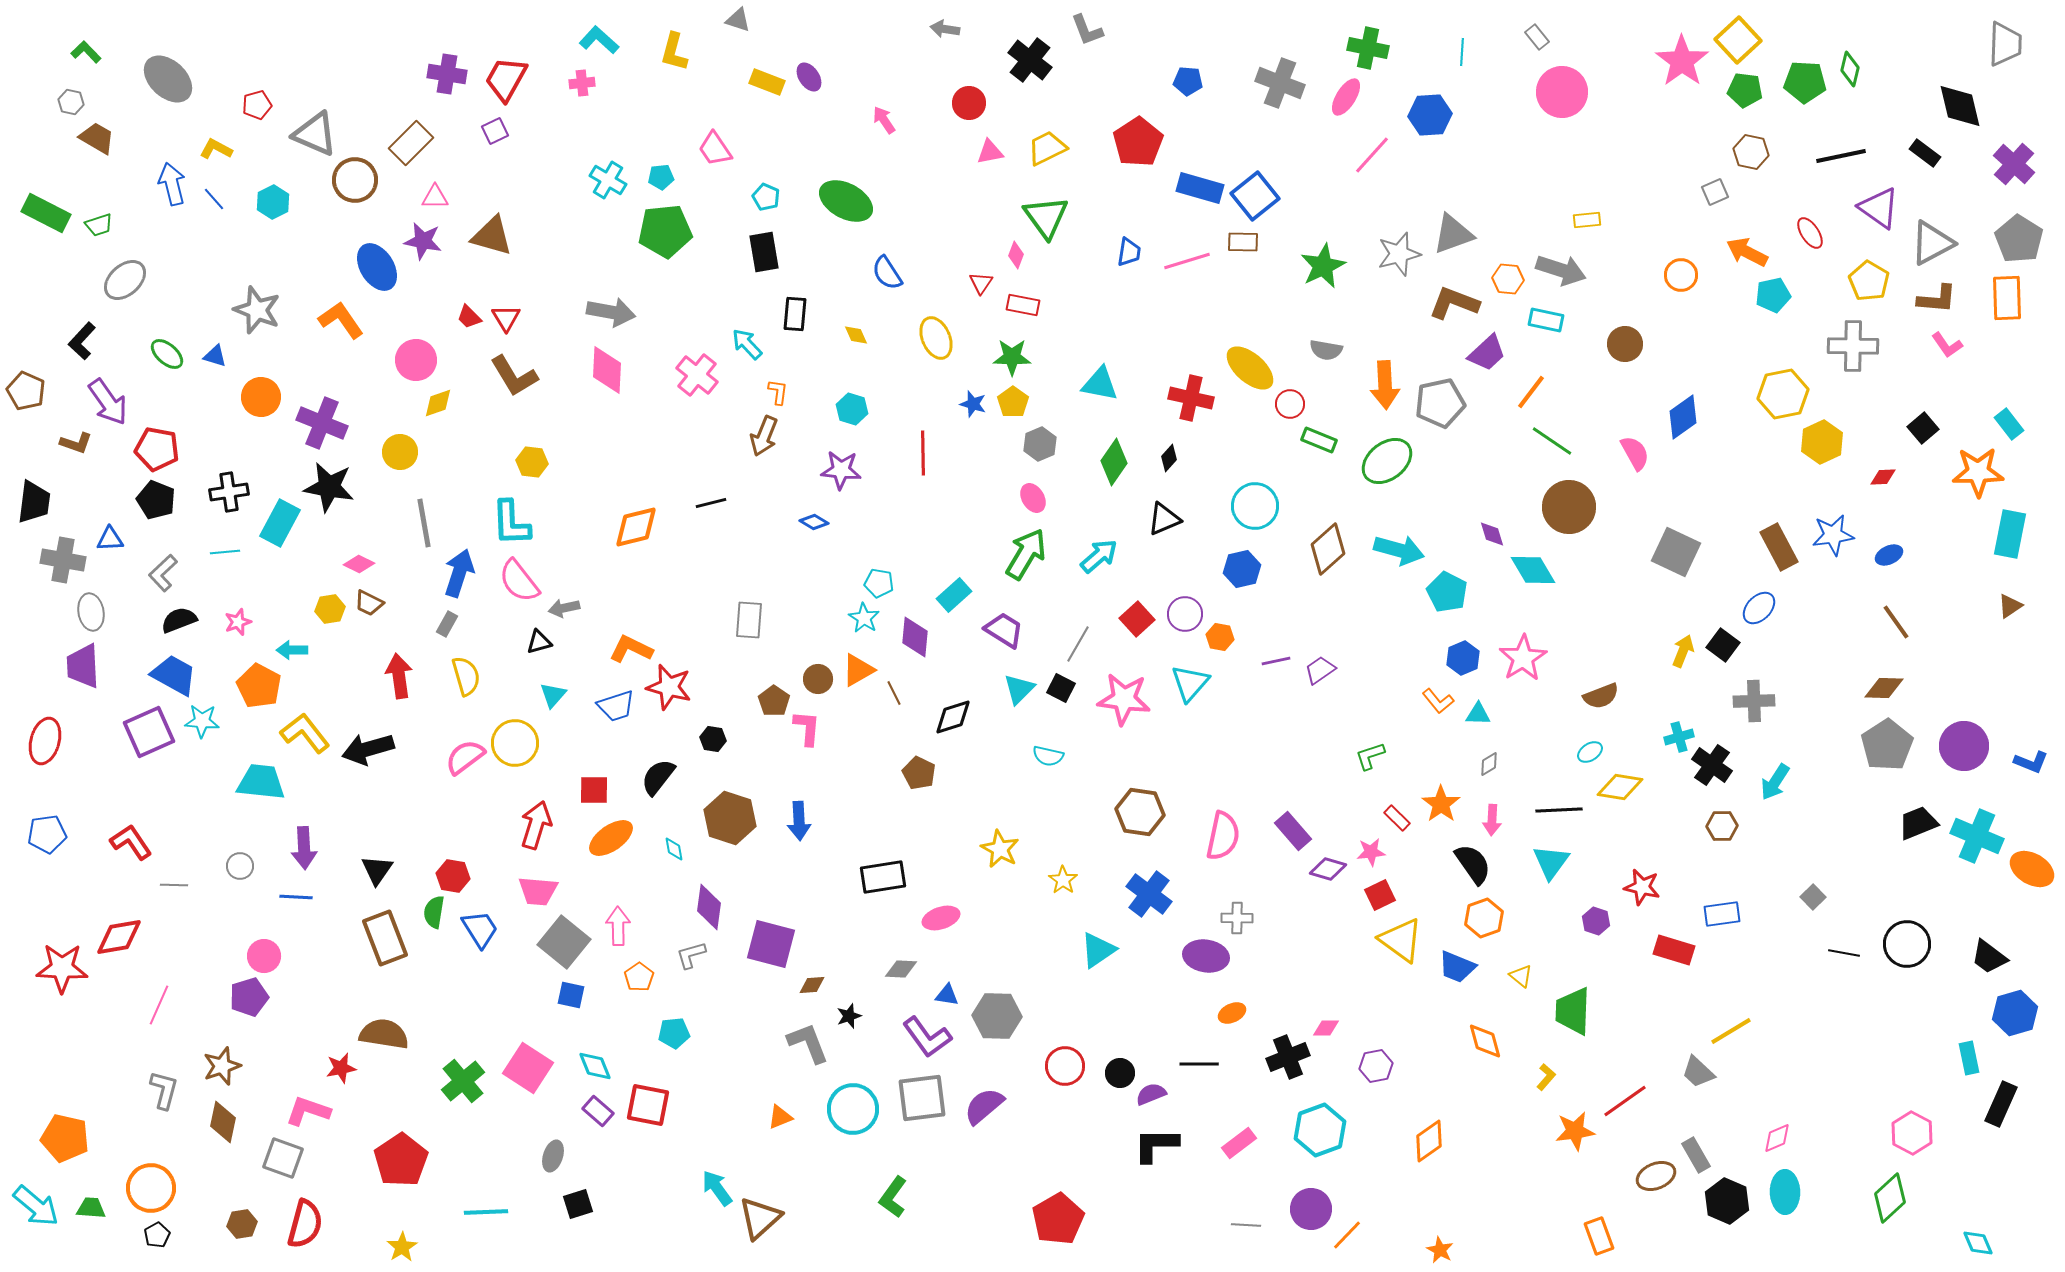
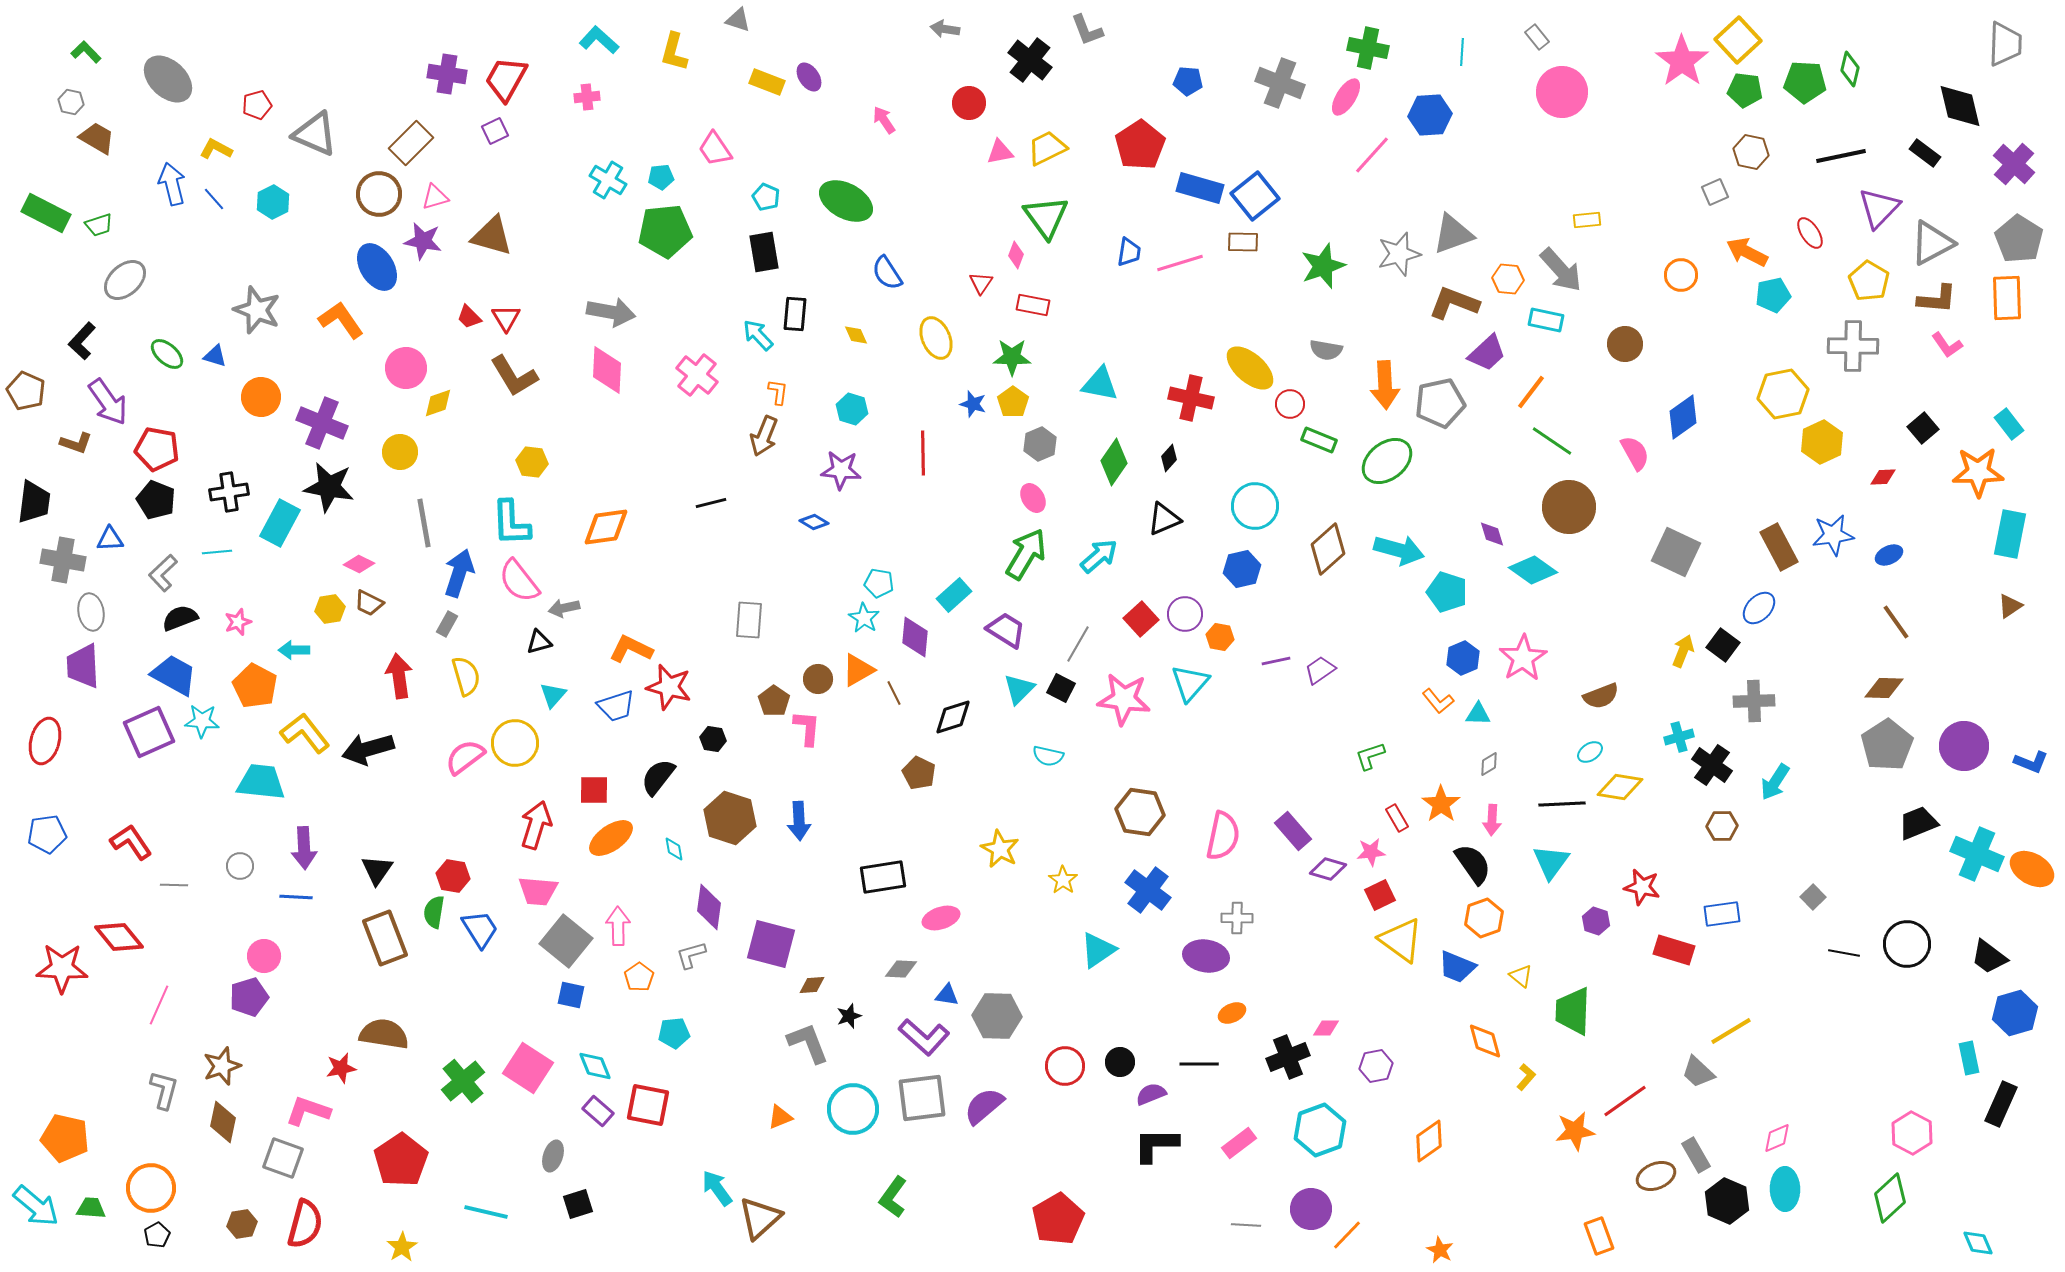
pink cross at (582, 83): moved 5 px right, 14 px down
red pentagon at (1138, 142): moved 2 px right, 3 px down
pink triangle at (990, 152): moved 10 px right
brown circle at (355, 180): moved 24 px right, 14 px down
pink triangle at (435, 197): rotated 16 degrees counterclockwise
purple triangle at (1879, 208): rotated 39 degrees clockwise
pink line at (1187, 261): moved 7 px left, 2 px down
green star at (1323, 266): rotated 6 degrees clockwise
gray arrow at (1561, 270): rotated 30 degrees clockwise
red rectangle at (1023, 305): moved 10 px right
cyan arrow at (747, 344): moved 11 px right, 9 px up
pink circle at (416, 360): moved 10 px left, 8 px down
orange diamond at (636, 527): moved 30 px left; rotated 6 degrees clockwise
cyan line at (225, 552): moved 8 px left
cyan diamond at (1533, 570): rotated 24 degrees counterclockwise
cyan pentagon at (1447, 592): rotated 9 degrees counterclockwise
red square at (1137, 619): moved 4 px right
black semicircle at (179, 620): moved 1 px right, 2 px up
purple trapezoid at (1004, 630): moved 2 px right
cyan arrow at (292, 650): moved 2 px right
orange pentagon at (259, 686): moved 4 px left
black line at (1559, 810): moved 3 px right, 6 px up
red rectangle at (1397, 818): rotated 16 degrees clockwise
cyan cross at (1977, 836): moved 18 px down
blue cross at (1149, 894): moved 1 px left, 4 px up
red diamond at (119, 937): rotated 60 degrees clockwise
gray square at (564, 942): moved 2 px right, 1 px up
purple L-shape at (927, 1037): moved 3 px left; rotated 12 degrees counterclockwise
black circle at (1120, 1073): moved 11 px up
yellow L-shape at (1546, 1077): moved 20 px left
cyan ellipse at (1785, 1192): moved 3 px up
cyan line at (486, 1212): rotated 15 degrees clockwise
